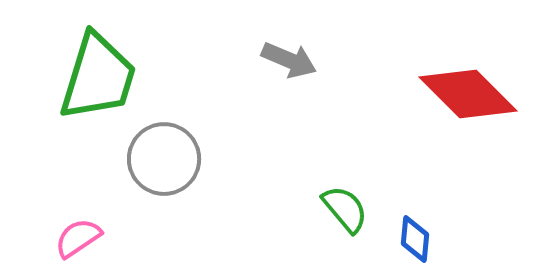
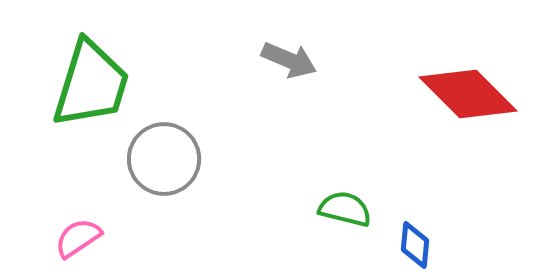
green trapezoid: moved 7 px left, 7 px down
green semicircle: rotated 36 degrees counterclockwise
blue diamond: moved 6 px down
